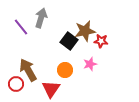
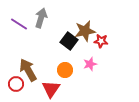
purple line: moved 2 px left, 3 px up; rotated 18 degrees counterclockwise
